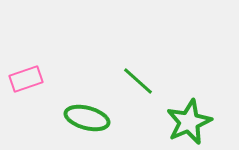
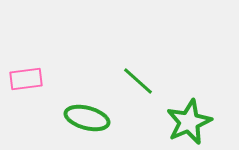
pink rectangle: rotated 12 degrees clockwise
